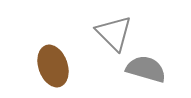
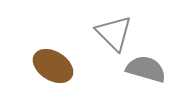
brown ellipse: rotated 39 degrees counterclockwise
